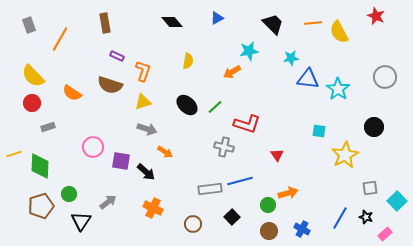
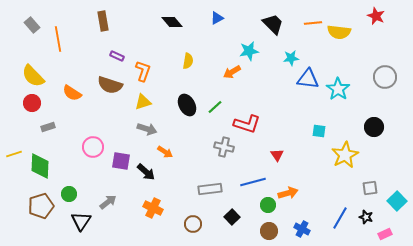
brown rectangle at (105, 23): moved 2 px left, 2 px up
gray rectangle at (29, 25): moved 3 px right; rotated 21 degrees counterclockwise
yellow semicircle at (339, 32): rotated 55 degrees counterclockwise
orange line at (60, 39): moved 2 px left; rotated 40 degrees counterclockwise
black ellipse at (187, 105): rotated 20 degrees clockwise
blue line at (240, 181): moved 13 px right, 1 px down
pink rectangle at (385, 234): rotated 16 degrees clockwise
